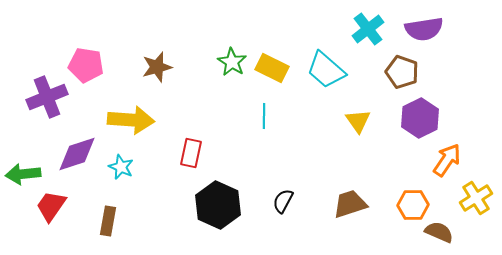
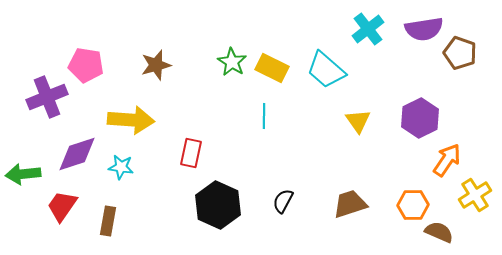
brown star: moved 1 px left, 2 px up
brown pentagon: moved 58 px right, 19 px up
cyan star: rotated 15 degrees counterclockwise
yellow cross: moved 1 px left, 3 px up
red trapezoid: moved 11 px right
